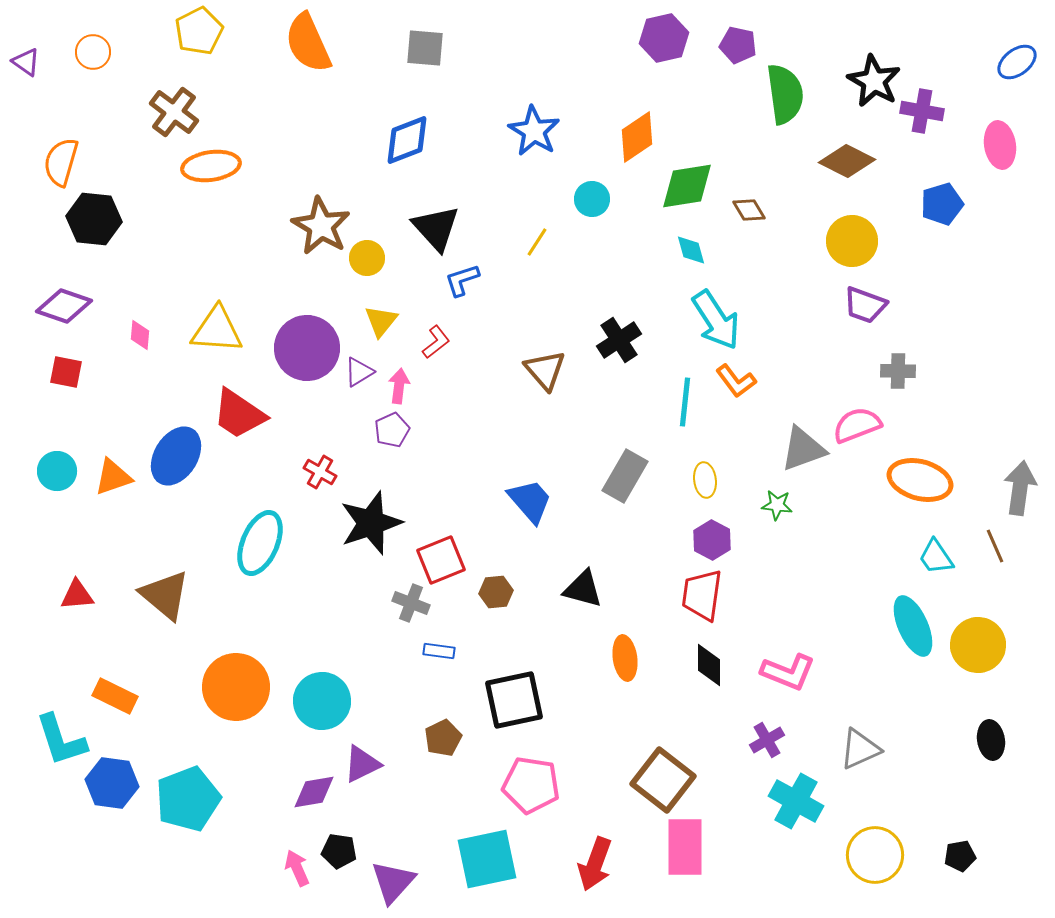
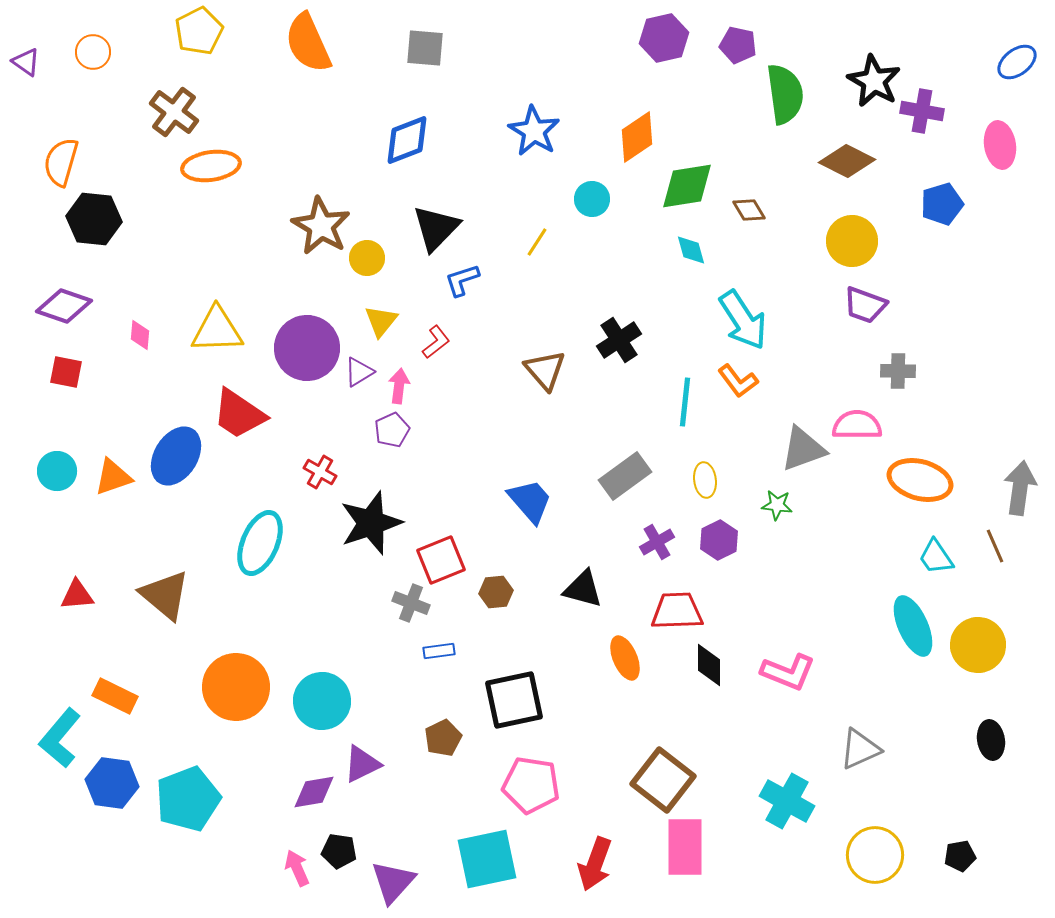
black triangle at (436, 228): rotated 26 degrees clockwise
cyan arrow at (716, 320): moved 27 px right
yellow triangle at (217, 330): rotated 6 degrees counterclockwise
orange L-shape at (736, 381): moved 2 px right
pink semicircle at (857, 425): rotated 21 degrees clockwise
gray rectangle at (625, 476): rotated 24 degrees clockwise
purple hexagon at (712, 540): moved 7 px right; rotated 6 degrees clockwise
red trapezoid at (702, 595): moved 25 px left, 16 px down; rotated 80 degrees clockwise
blue rectangle at (439, 651): rotated 16 degrees counterclockwise
orange ellipse at (625, 658): rotated 15 degrees counterclockwise
cyan L-shape at (61, 740): moved 1 px left, 2 px up; rotated 58 degrees clockwise
purple cross at (767, 740): moved 110 px left, 198 px up
cyan cross at (796, 801): moved 9 px left
